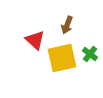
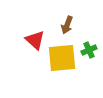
green cross: moved 1 px left, 4 px up; rotated 28 degrees clockwise
yellow square: rotated 8 degrees clockwise
